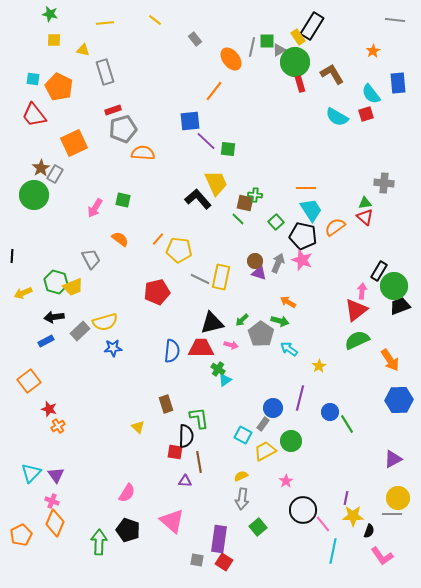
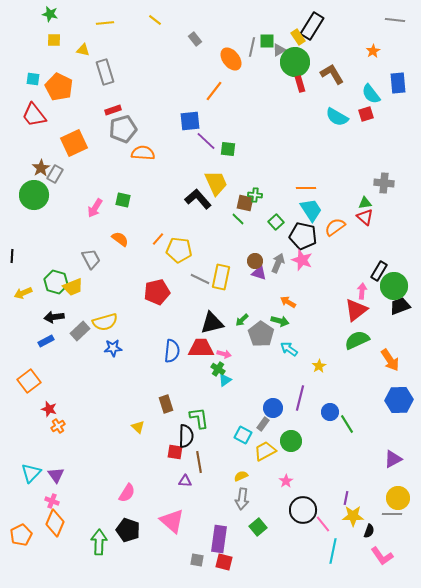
pink arrow at (231, 345): moved 7 px left, 9 px down
red square at (224, 562): rotated 18 degrees counterclockwise
